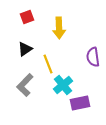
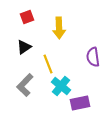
black triangle: moved 1 px left, 2 px up
cyan cross: moved 2 px left, 1 px down; rotated 12 degrees counterclockwise
